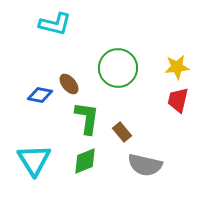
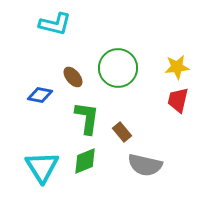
brown ellipse: moved 4 px right, 7 px up
cyan triangle: moved 8 px right, 7 px down
